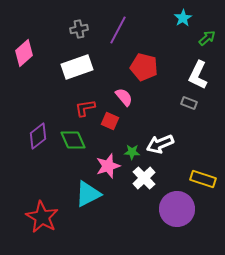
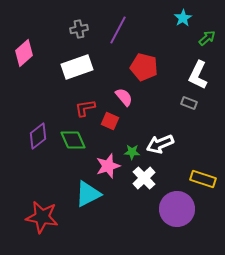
red star: rotated 20 degrees counterclockwise
